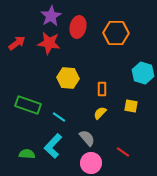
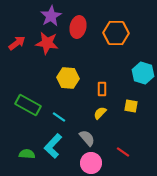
red star: moved 2 px left
green rectangle: rotated 10 degrees clockwise
